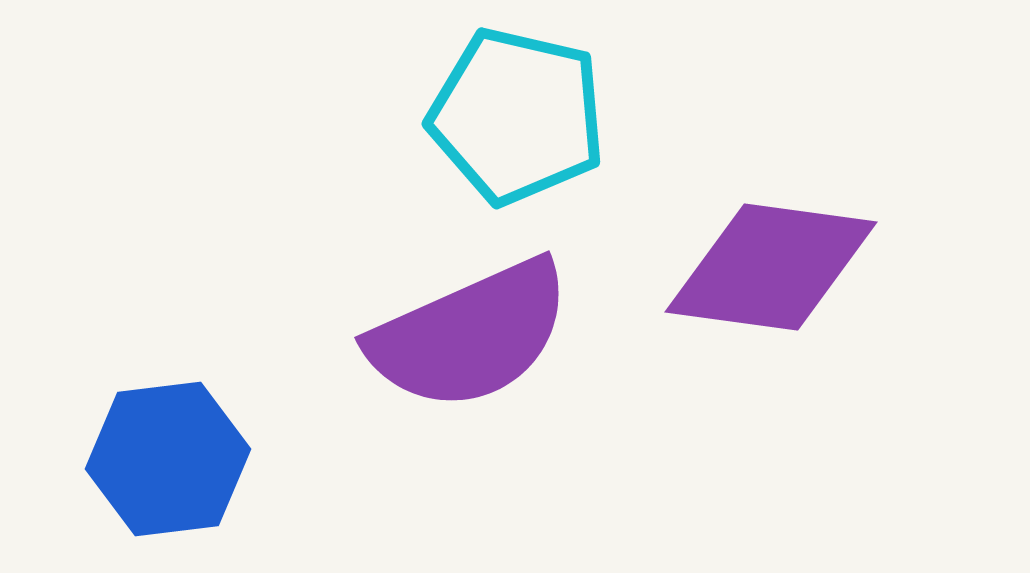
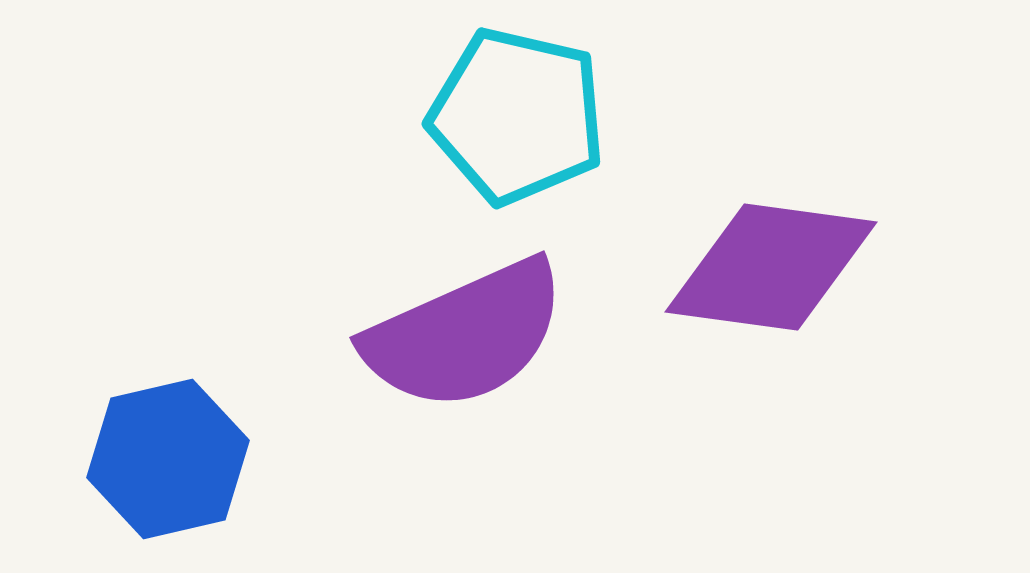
purple semicircle: moved 5 px left
blue hexagon: rotated 6 degrees counterclockwise
